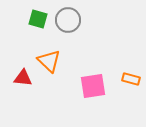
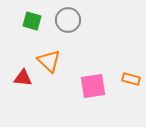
green square: moved 6 px left, 2 px down
